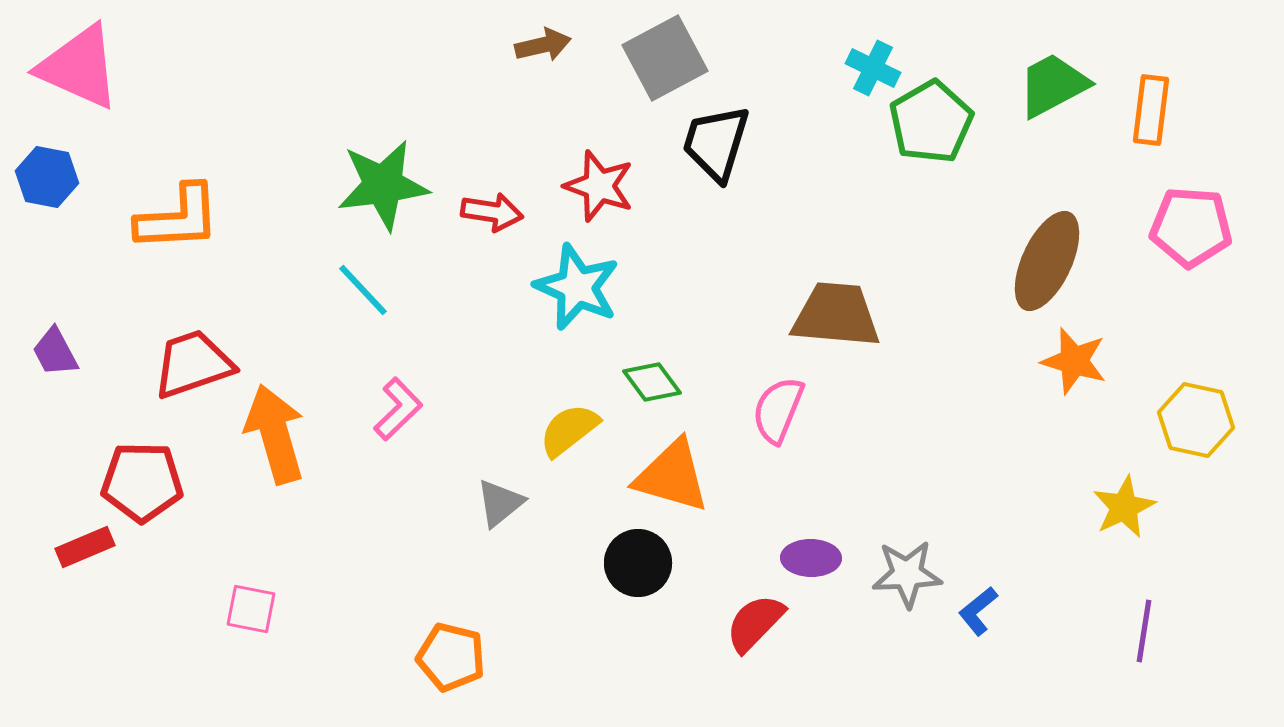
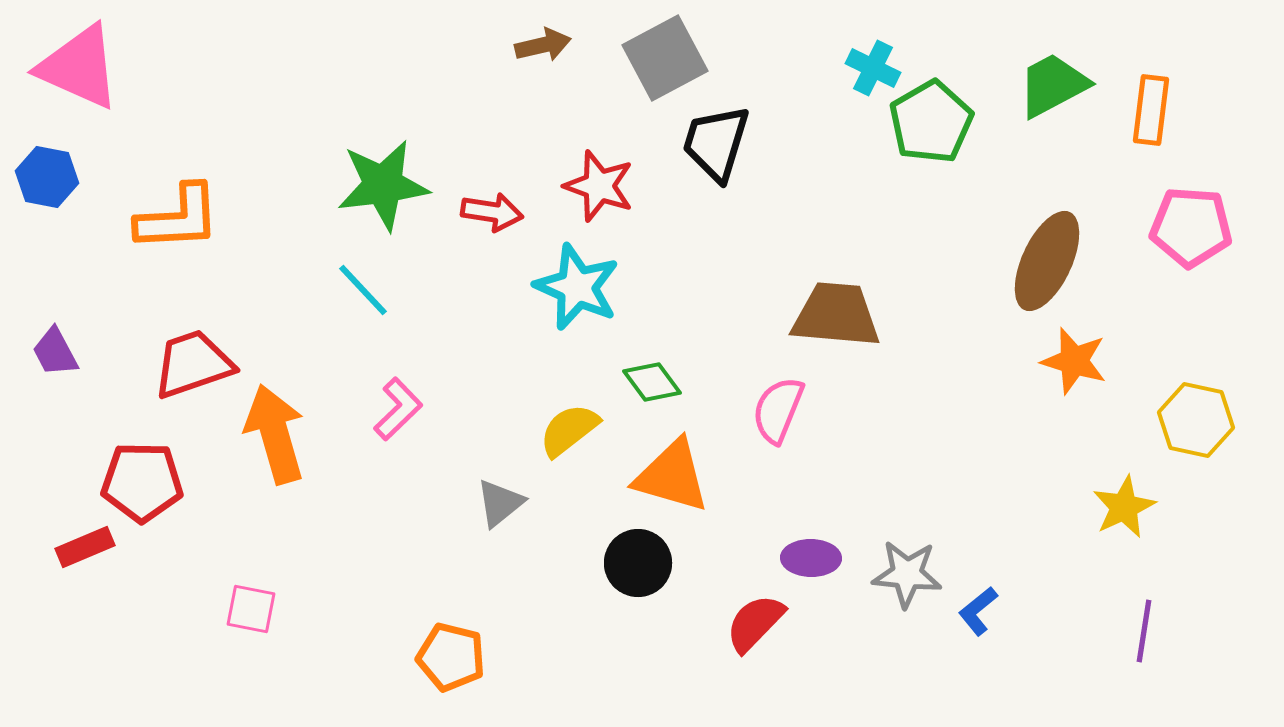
gray star: rotated 8 degrees clockwise
